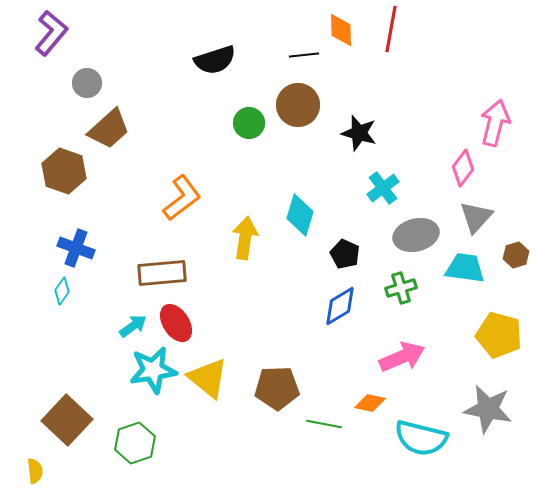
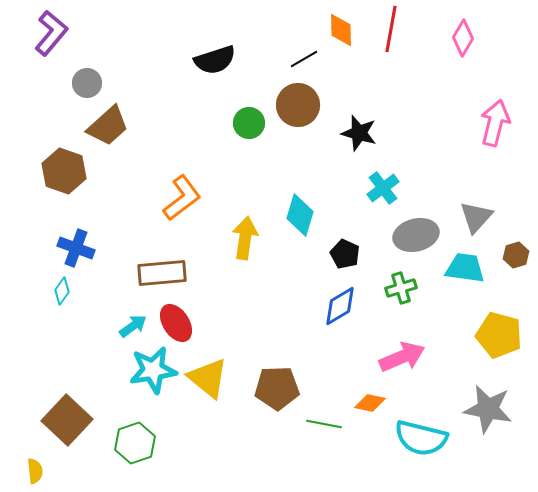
black line at (304, 55): moved 4 px down; rotated 24 degrees counterclockwise
brown trapezoid at (109, 129): moved 1 px left, 3 px up
pink diamond at (463, 168): moved 130 px up; rotated 6 degrees counterclockwise
